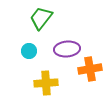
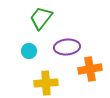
purple ellipse: moved 2 px up
